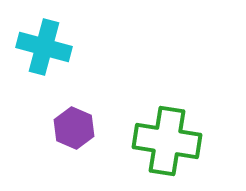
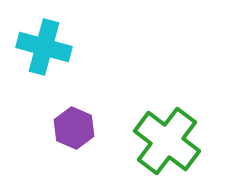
green cross: rotated 28 degrees clockwise
